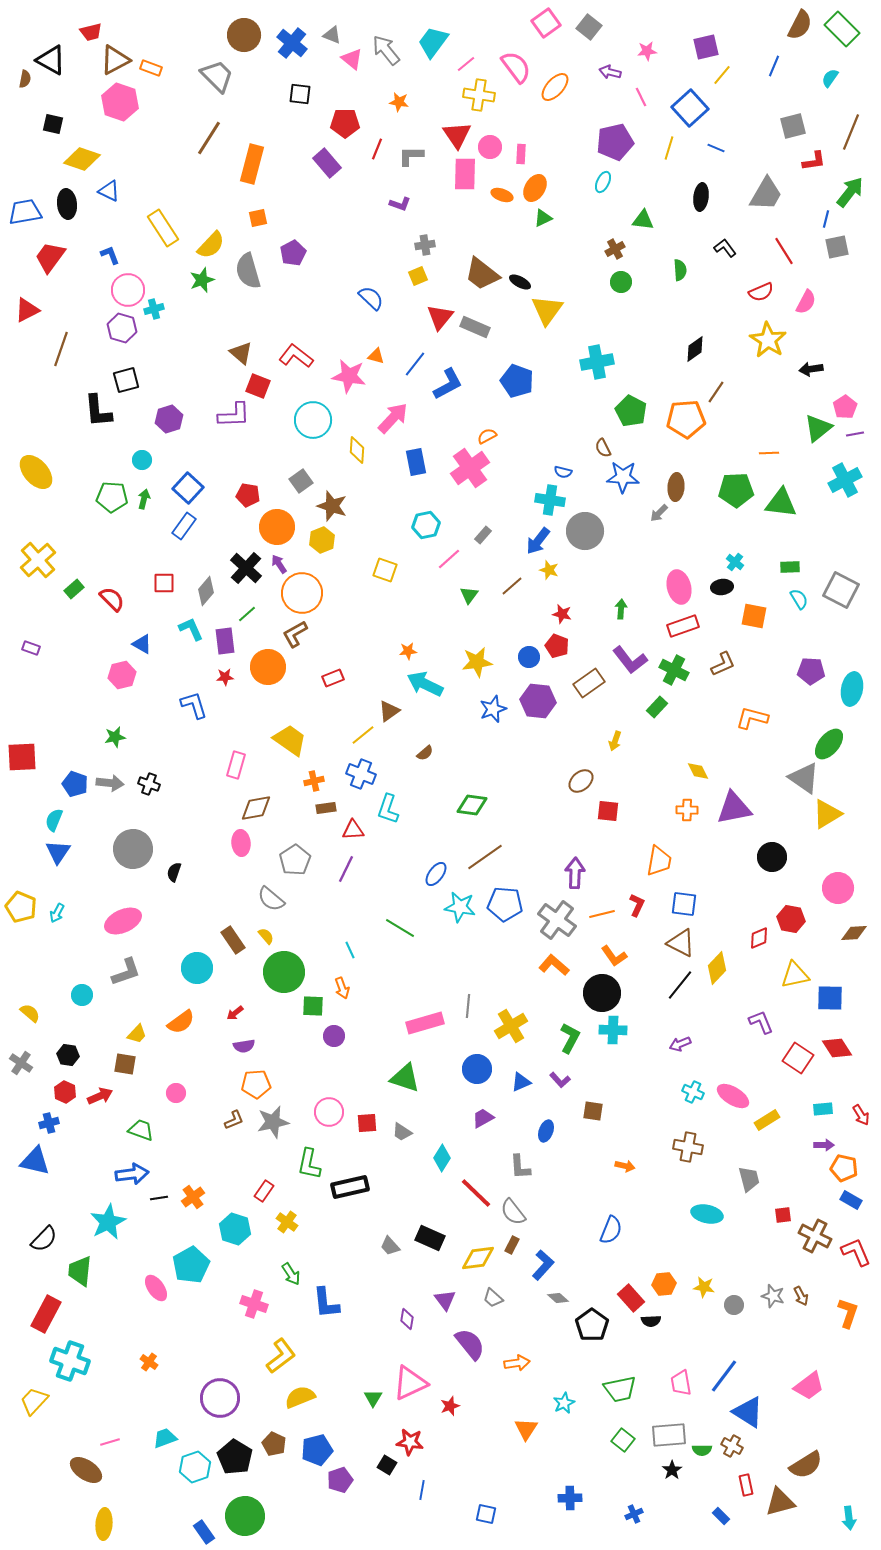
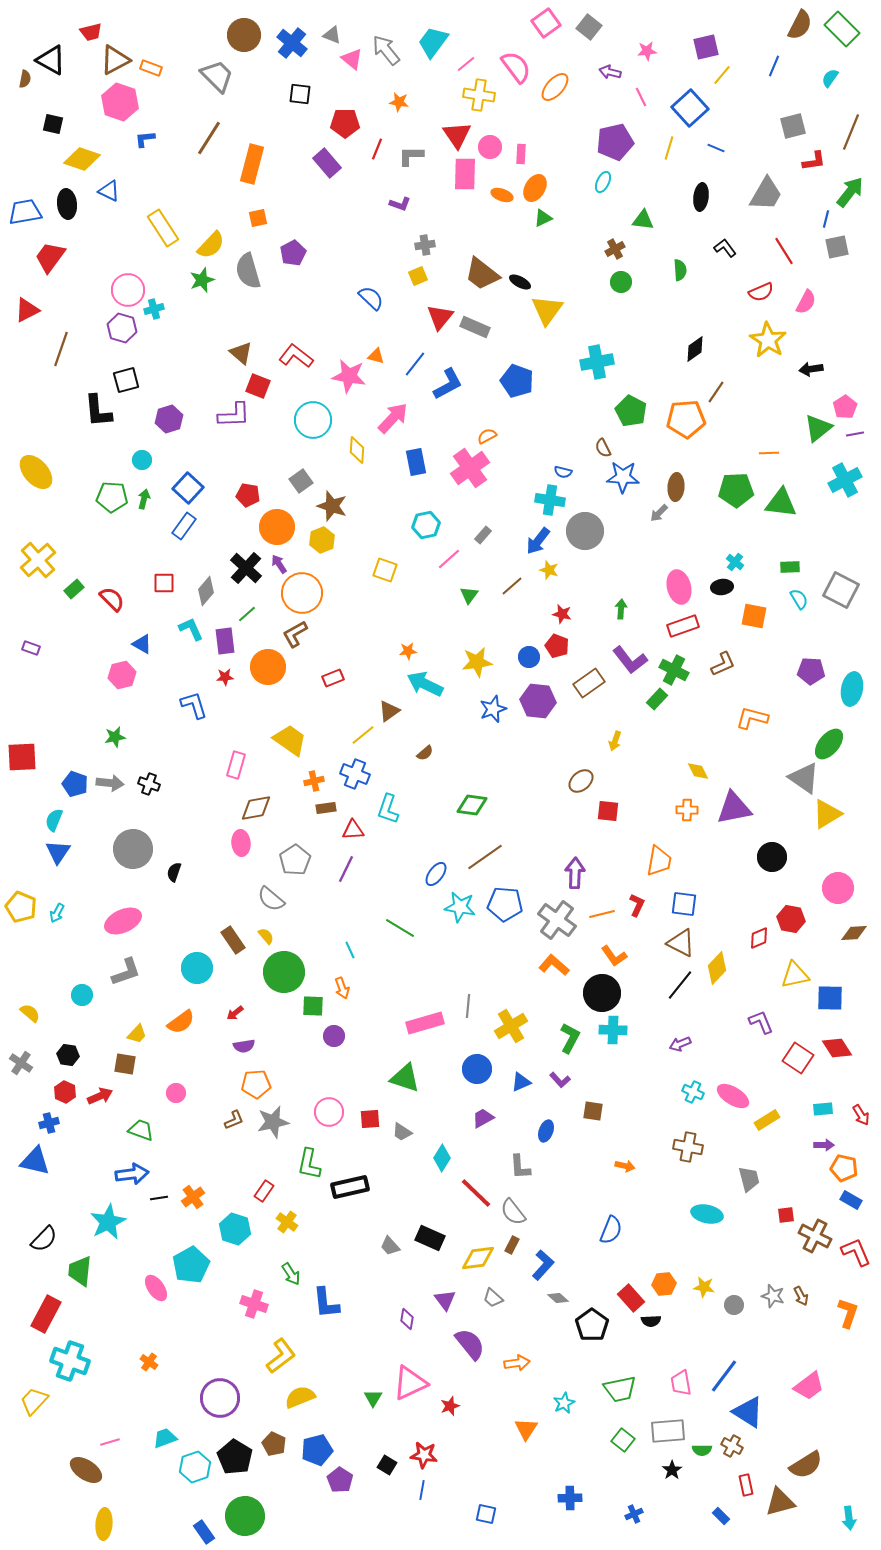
blue L-shape at (110, 255): moved 35 px right, 116 px up; rotated 75 degrees counterclockwise
green rectangle at (657, 707): moved 8 px up
blue cross at (361, 774): moved 6 px left
red square at (367, 1123): moved 3 px right, 4 px up
red square at (783, 1215): moved 3 px right
gray rectangle at (669, 1435): moved 1 px left, 4 px up
red star at (410, 1442): moved 14 px right, 13 px down
purple pentagon at (340, 1480): rotated 20 degrees counterclockwise
